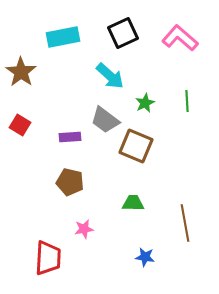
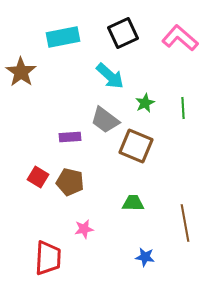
green line: moved 4 px left, 7 px down
red square: moved 18 px right, 52 px down
